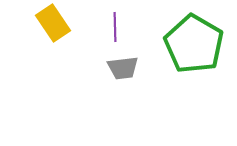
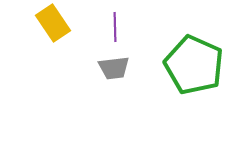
green pentagon: moved 21 px down; rotated 6 degrees counterclockwise
gray trapezoid: moved 9 px left
